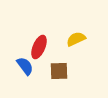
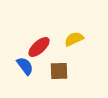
yellow semicircle: moved 2 px left
red ellipse: rotated 25 degrees clockwise
